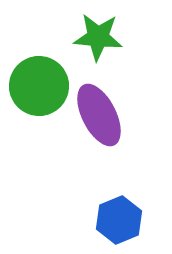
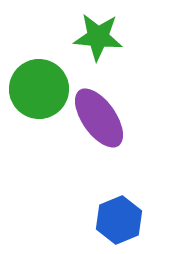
green circle: moved 3 px down
purple ellipse: moved 3 px down; rotated 8 degrees counterclockwise
